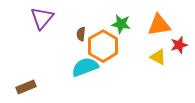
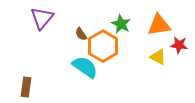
green star: rotated 18 degrees clockwise
brown semicircle: rotated 40 degrees counterclockwise
red star: rotated 24 degrees clockwise
cyan semicircle: rotated 56 degrees clockwise
brown rectangle: rotated 60 degrees counterclockwise
